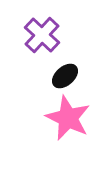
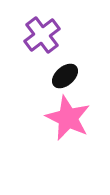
purple cross: rotated 9 degrees clockwise
